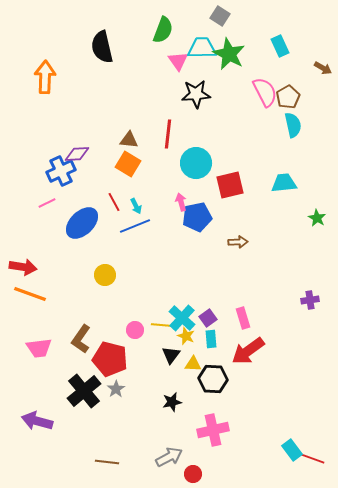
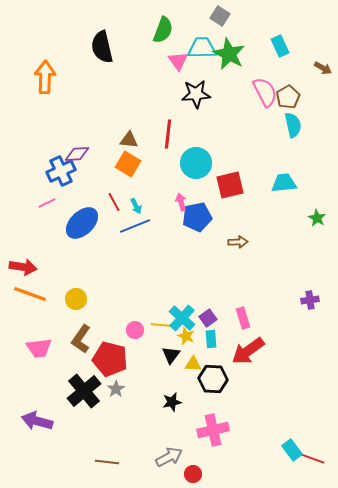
yellow circle at (105, 275): moved 29 px left, 24 px down
